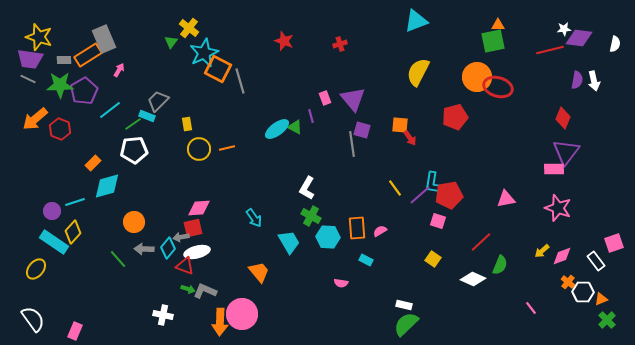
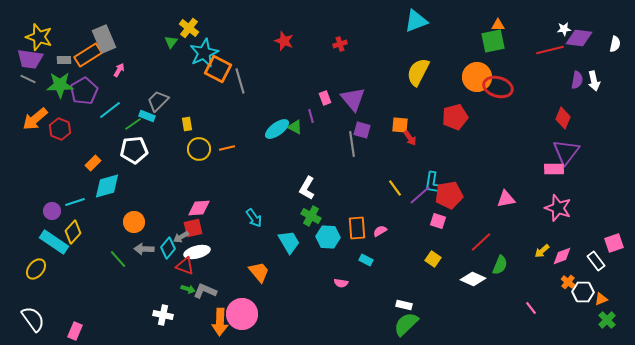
gray arrow at (181, 237): rotated 21 degrees counterclockwise
